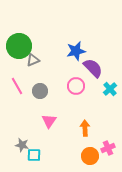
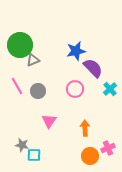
green circle: moved 1 px right, 1 px up
pink circle: moved 1 px left, 3 px down
gray circle: moved 2 px left
